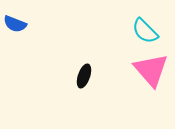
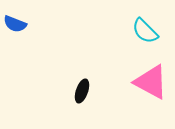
pink triangle: moved 12 px down; rotated 21 degrees counterclockwise
black ellipse: moved 2 px left, 15 px down
